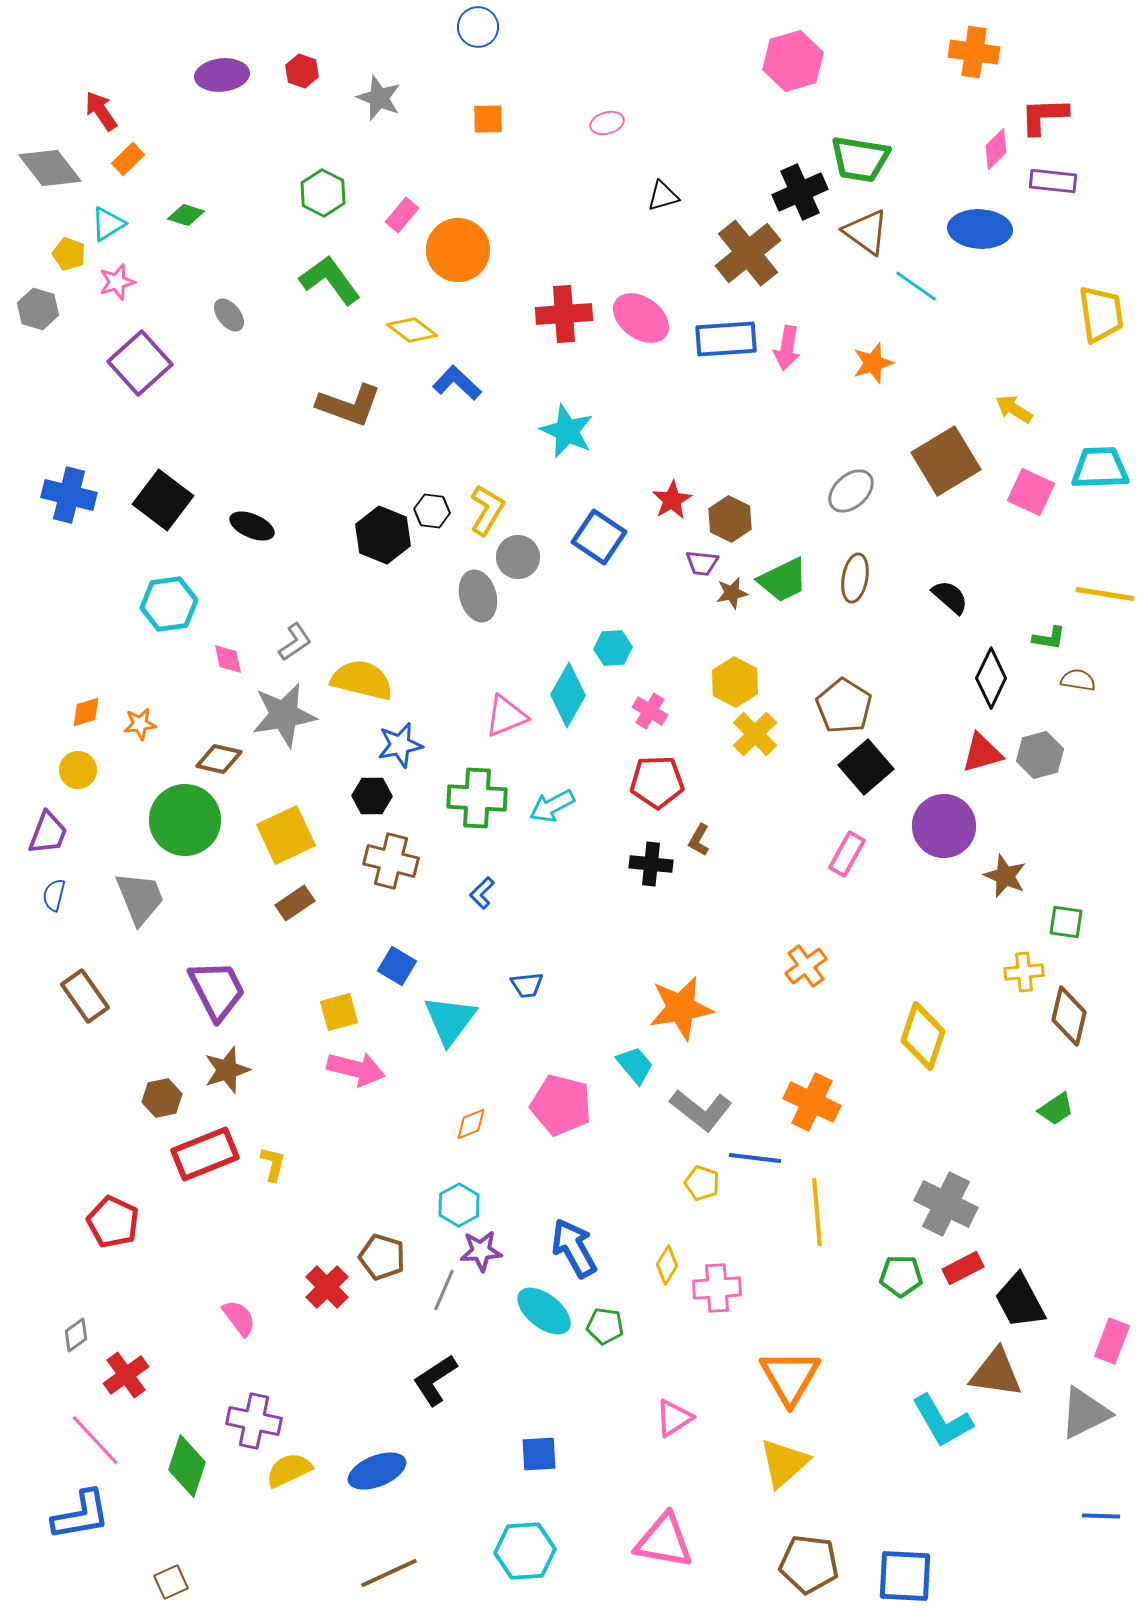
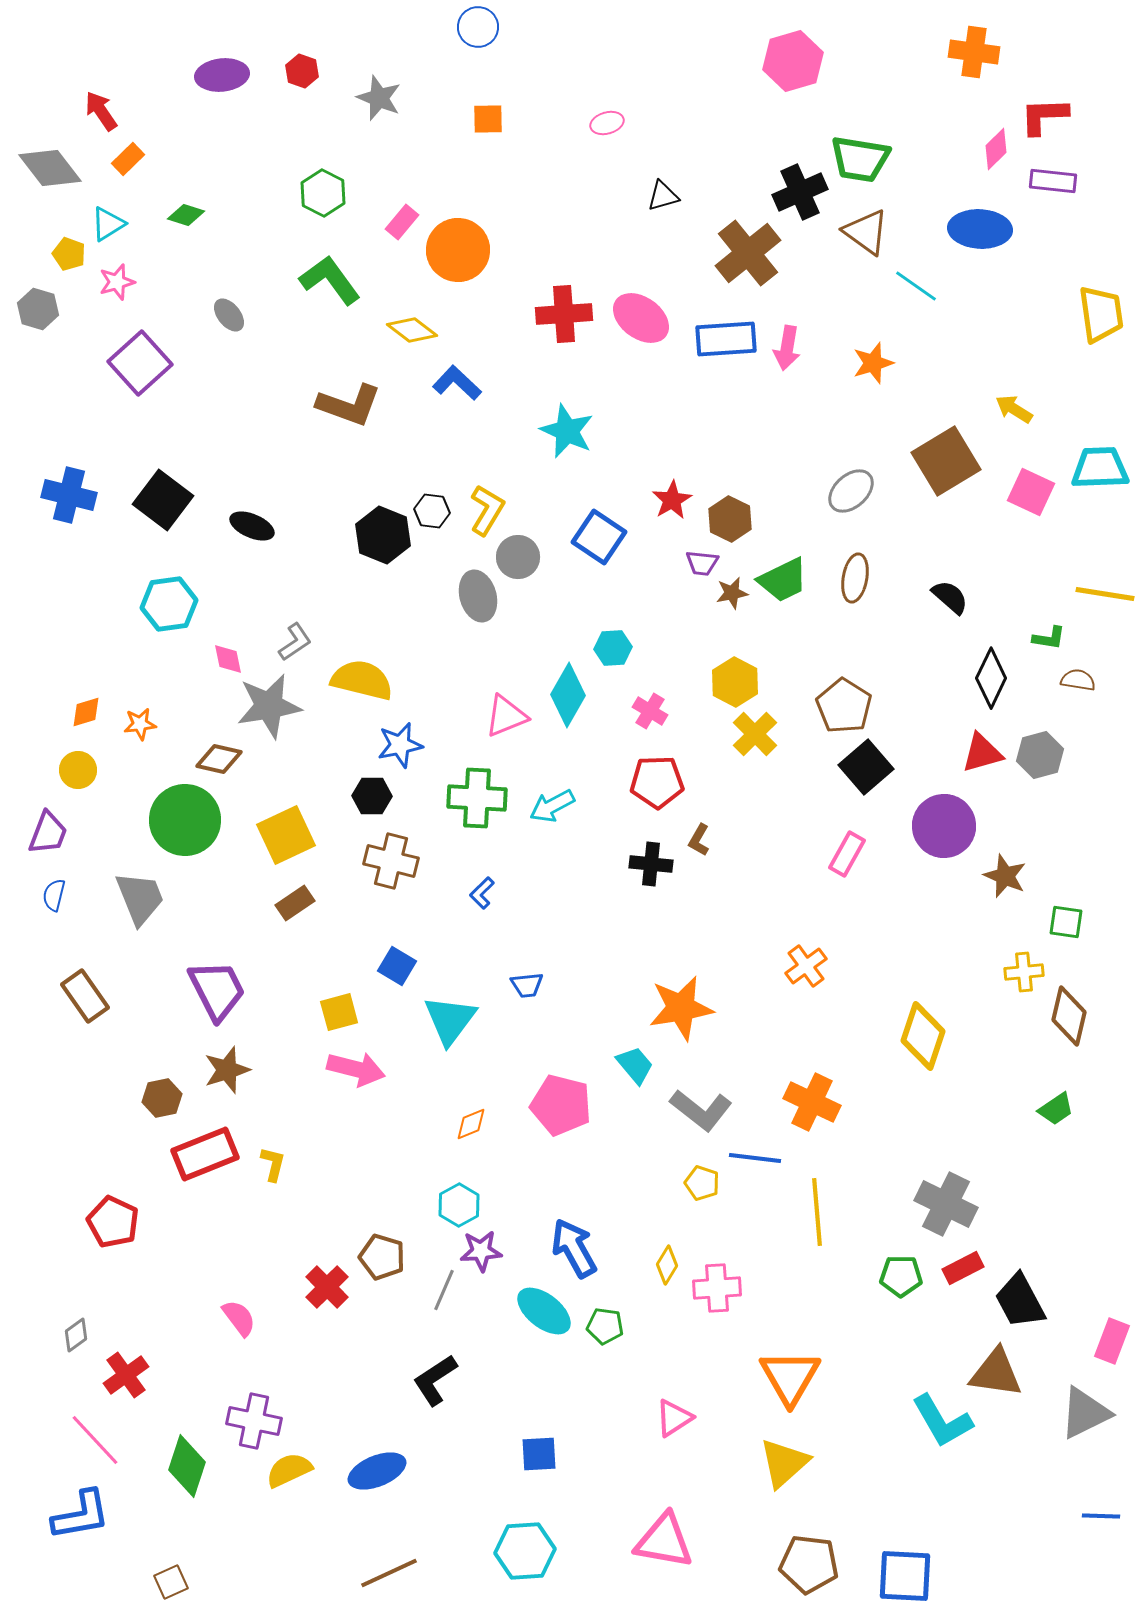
pink rectangle at (402, 215): moved 7 px down
gray star at (284, 715): moved 15 px left, 9 px up
